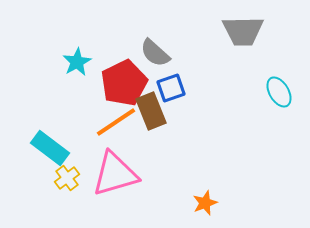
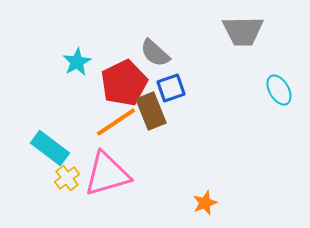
cyan ellipse: moved 2 px up
pink triangle: moved 8 px left
